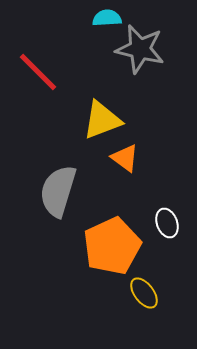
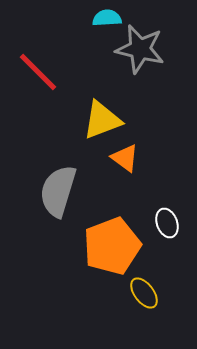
orange pentagon: rotated 4 degrees clockwise
